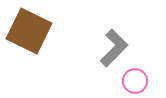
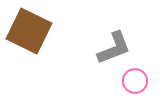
gray L-shape: rotated 24 degrees clockwise
